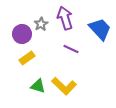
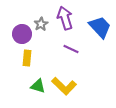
blue trapezoid: moved 2 px up
yellow rectangle: rotated 49 degrees counterclockwise
